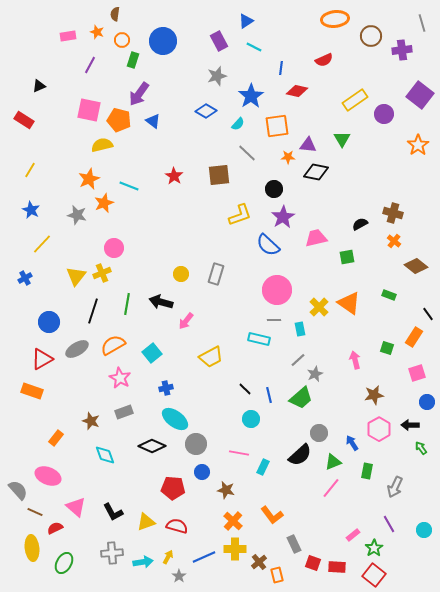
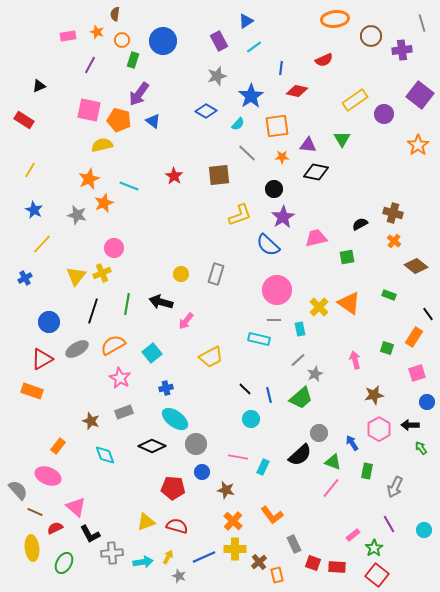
cyan line at (254, 47): rotated 63 degrees counterclockwise
orange star at (288, 157): moved 6 px left
blue star at (31, 210): moved 3 px right
orange rectangle at (56, 438): moved 2 px right, 8 px down
pink line at (239, 453): moved 1 px left, 4 px down
green triangle at (333, 462): rotated 42 degrees clockwise
black L-shape at (113, 512): moved 23 px left, 22 px down
red square at (374, 575): moved 3 px right
gray star at (179, 576): rotated 16 degrees counterclockwise
